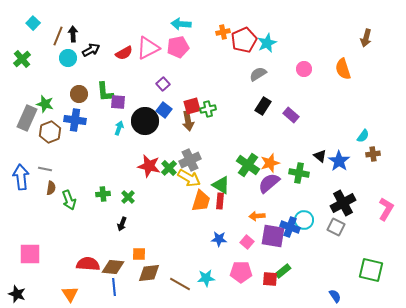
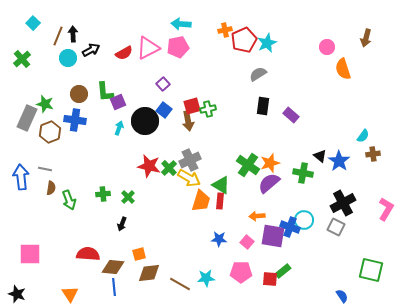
orange cross at (223, 32): moved 2 px right, 2 px up
pink circle at (304, 69): moved 23 px right, 22 px up
purple square at (118, 102): rotated 28 degrees counterclockwise
black rectangle at (263, 106): rotated 24 degrees counterclockwise
green cross at (299, 173): moved 4 px right
orange square at (139, 254): rotated 16 degrees counterclockwise
red semicircle at (88, 264): moved 10 px up
blue semicircle at (335, 296): moved 7 px right
